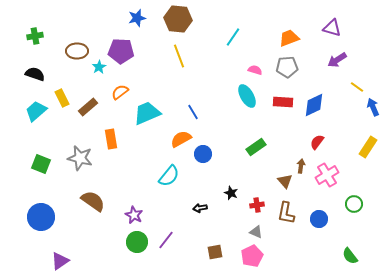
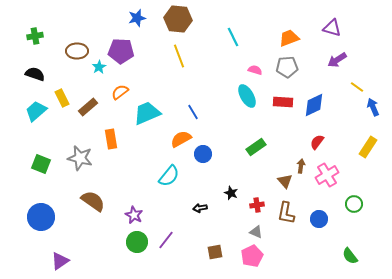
cyan line at (233, 37): rotated 60 degrees counterclockwise
